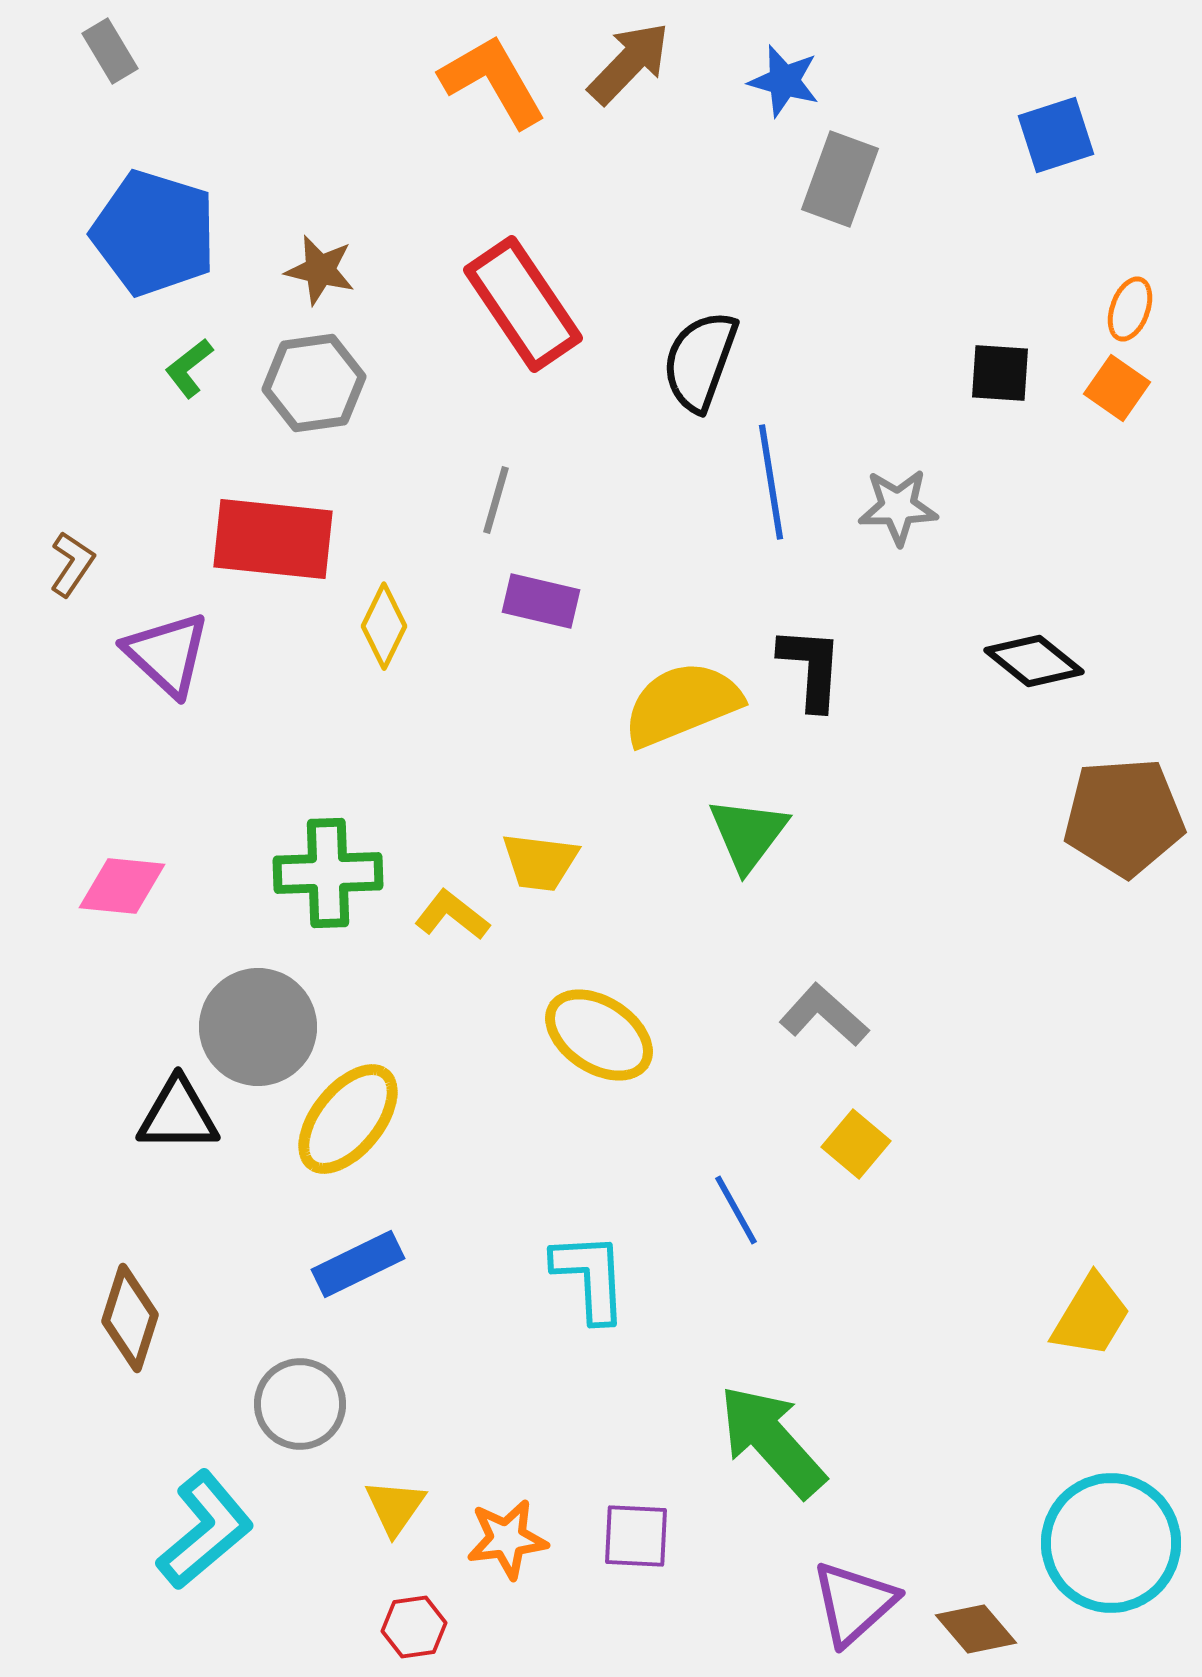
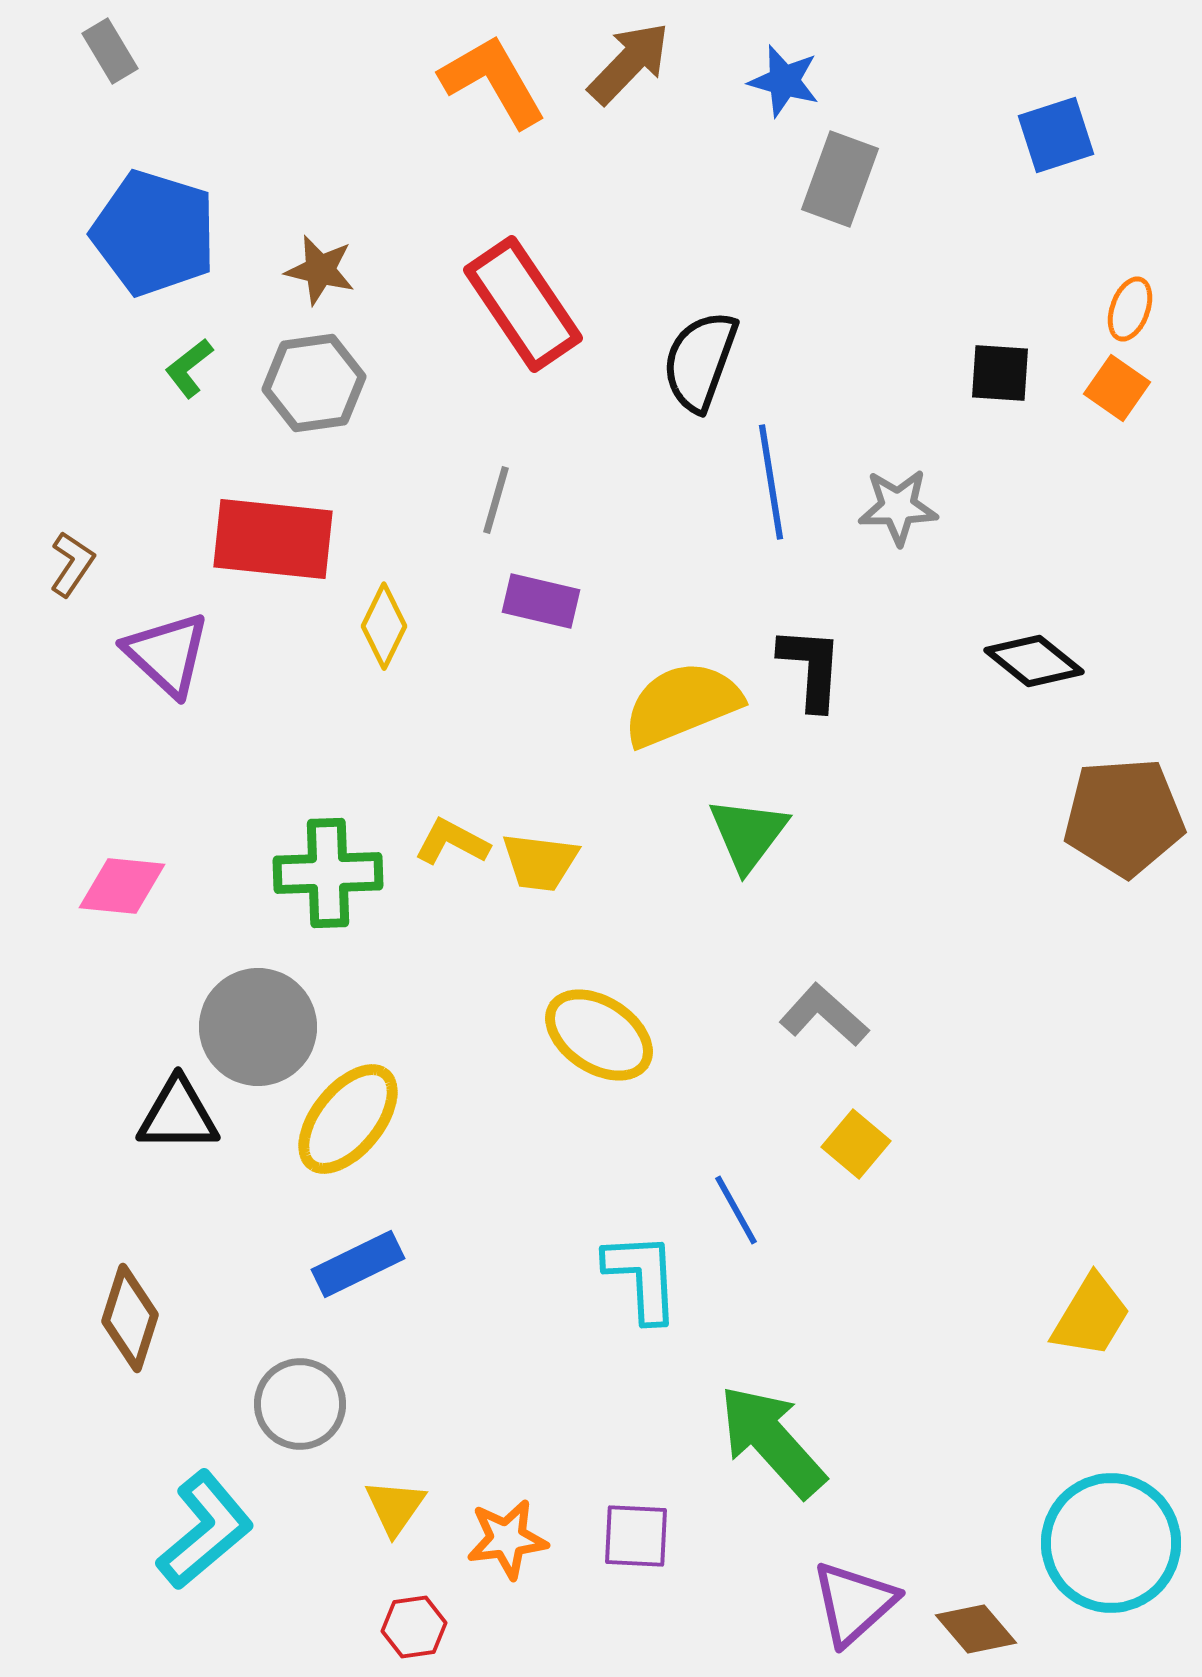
yellow L-shape at (452, 915): moved 73 px up; rotated 10 degrees counterclockwise
cyan L-shape at (590, 1277): moved 52 px right
